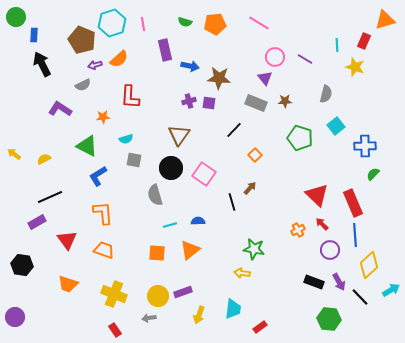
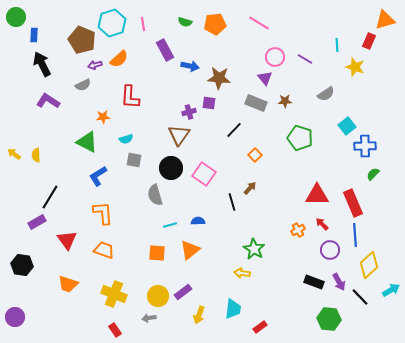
red rectangle at (364, 41): moved 5 px right
purple rectangle at (165, 50): rotated 15 degrees counterclockwise
gray semicircle at (326, 94): rotated 42 degrees clockwise
purple cross at (189, 101): moved 11 px down
purple L-shape at (60, 109): moved 12 px left, 8 px up
cyan square at (336, 126): moved 11 px right
green triangle at (87, 146): moved 4 px up
yellow semicircle at (44, 159): moved 8 px left, 4 px up; rotated 64 degrees counterclockwise
red triangle at (317, 195): rotated 45 degrees counterclockwise
black line at (50, 197): rotated 35 degrees counterclockwise
green star at (254, 249): rotated 20 degrees clockwise
purple rectangle at (183, 292): rotated 18 degrees counterclockwise
